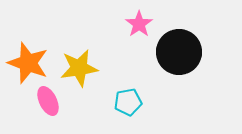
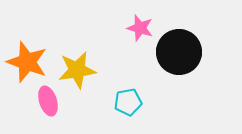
pink star: moved 1 px right, 4 px down; rotated 20 degrees counterclockwise
orange star: moved 1 px left, 1 px up
yellow star: moved 2 px left, 2 px down
pink ellipse: rotated 8 degrees clockwise
